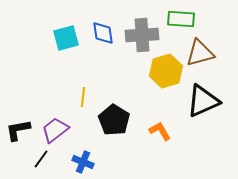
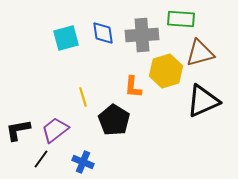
yellow line: rotated 24 degrees counterclockwise
orange L-shape: moved 27 px left, 44 px up; rotated 145 degrees counterclockwise
